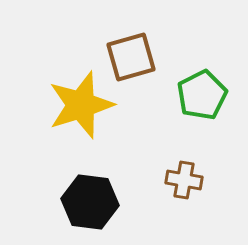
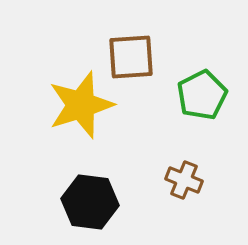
brown square: rotated 12 degrees clockwise
brown cross: rotated 12 degrees clockwise
